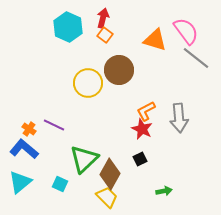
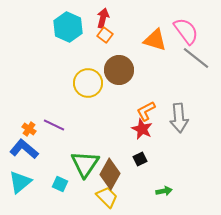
green triangle: moved 1 px right, 5 px down; rotated 12 degrees counterclockwise
